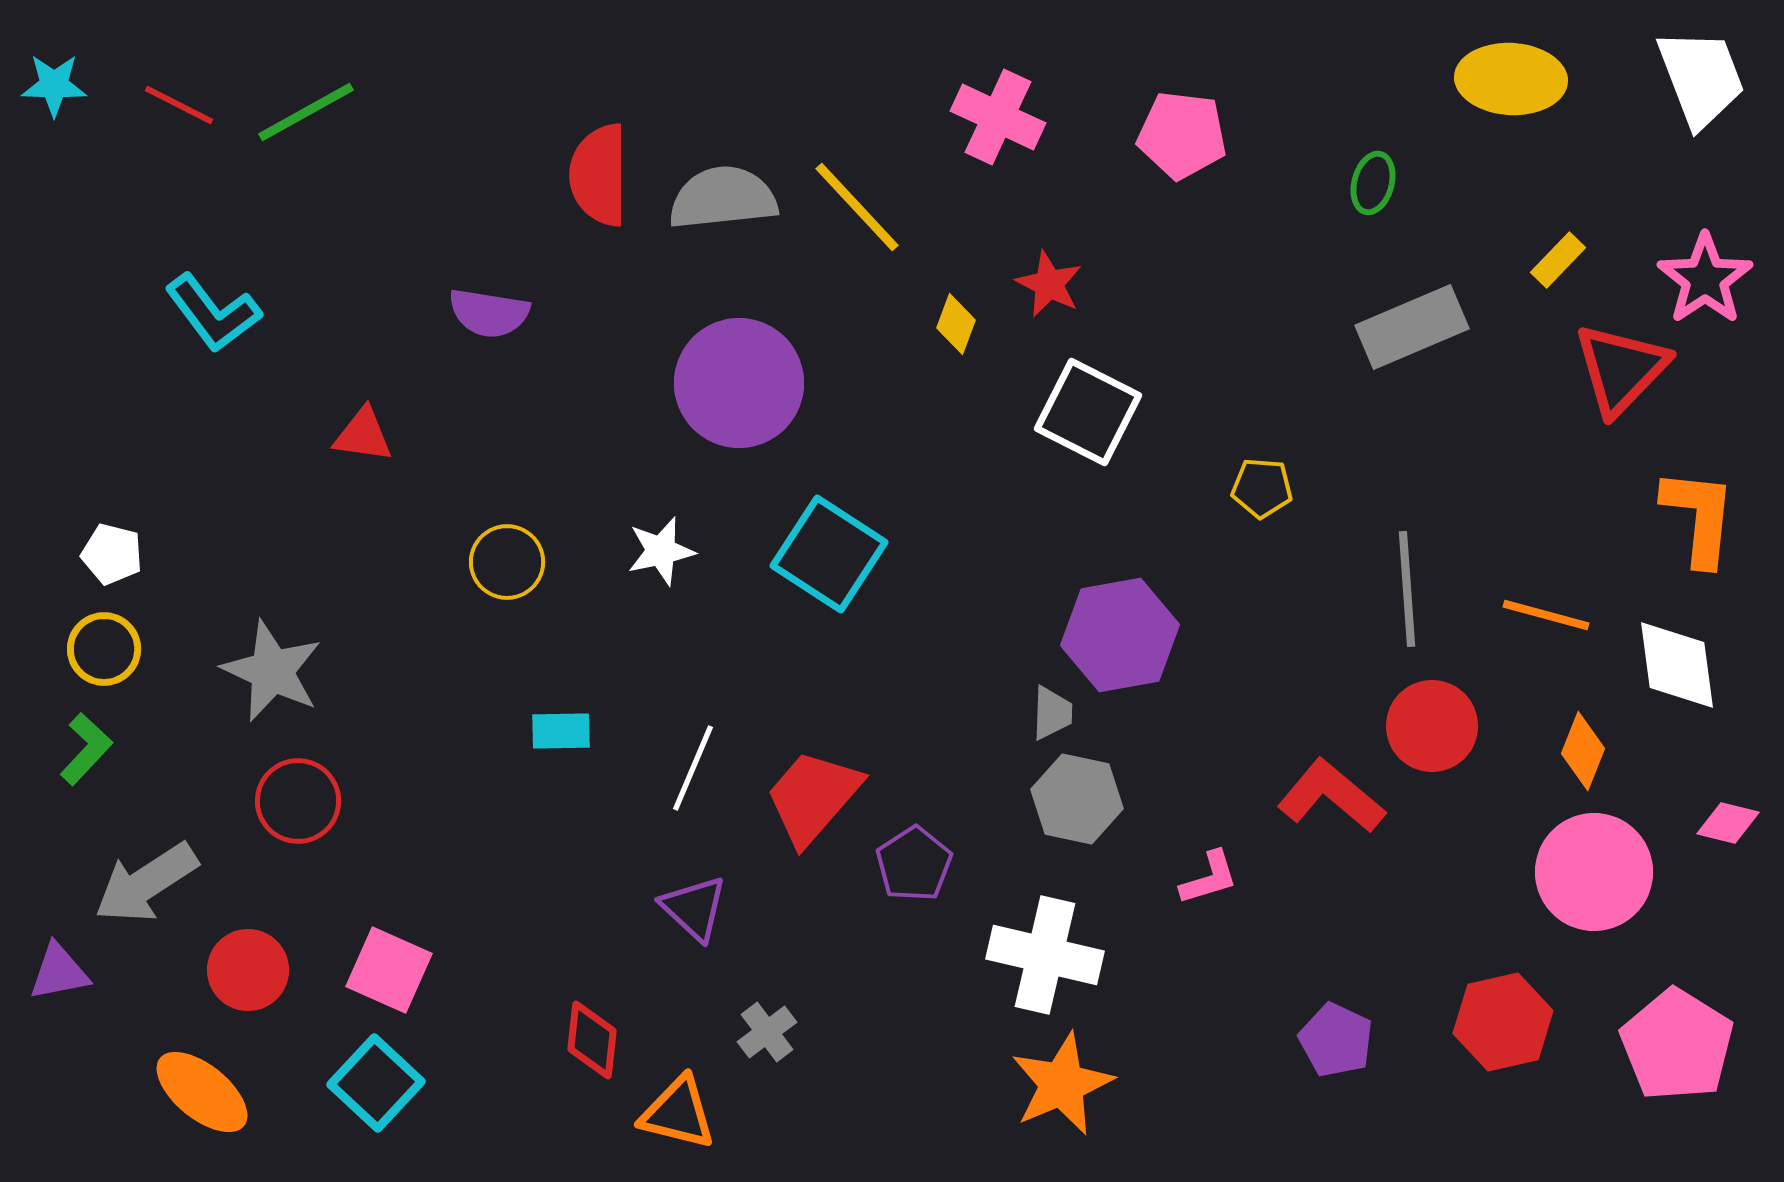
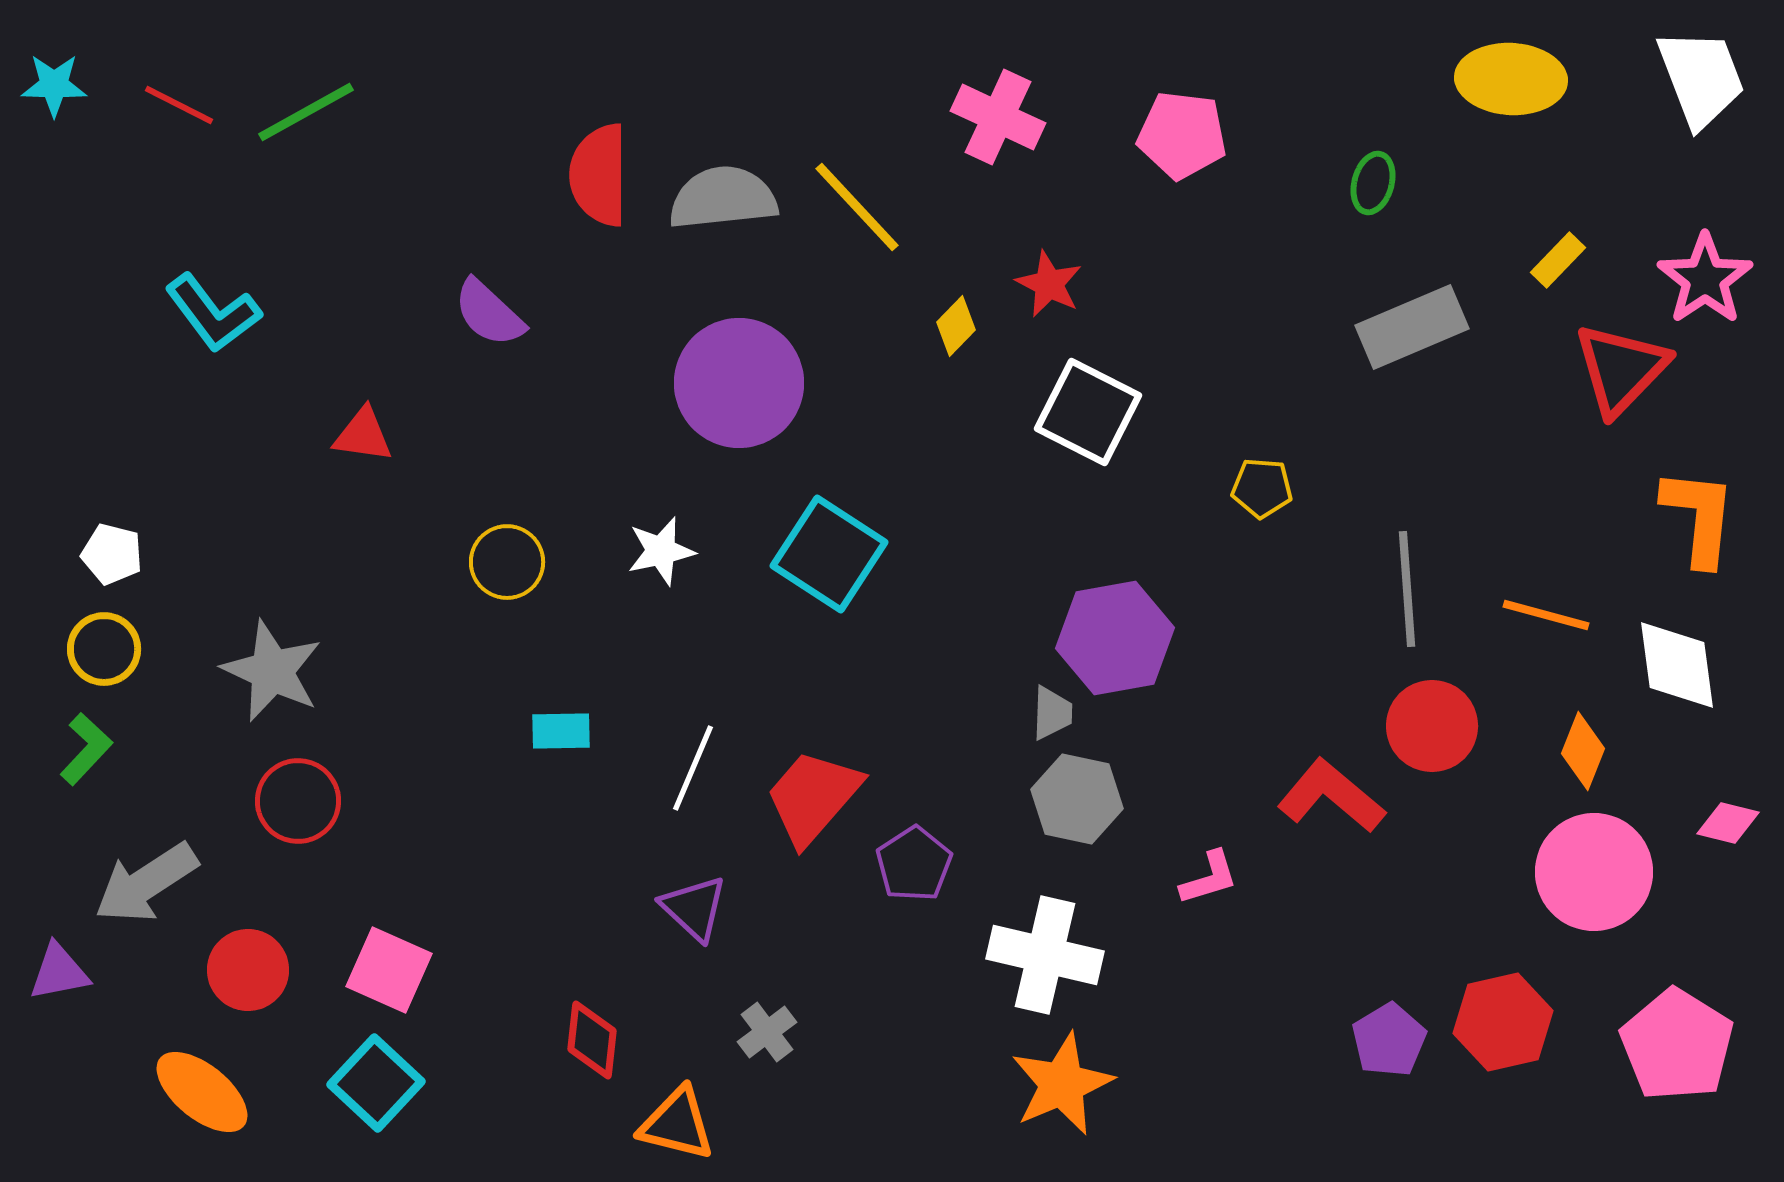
purple semicircle at (489, 313): rotated 34 degrees clockwise
yellow diamond at (956, 324): moved 2 px down; rotated 24 degrees clockwise
purple hexagon at (1120, 635): moved 5 px left, 3 px down
purple pentagon at (1336, 1040): moved 53 px right; rotated 16 degrees clockwise
orange triangle at (678, 1113): moved 1 px left, 11 px down
